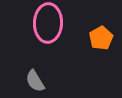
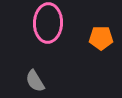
orange pentagon: rotated 30 degrees clockwise
